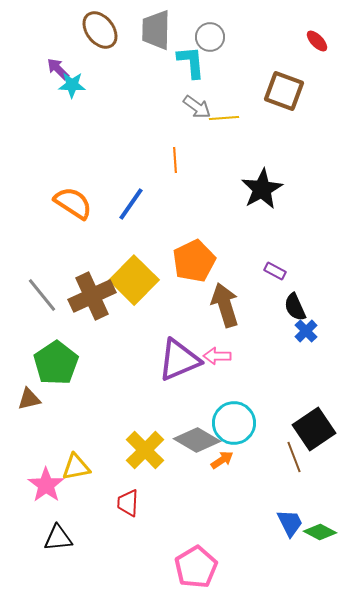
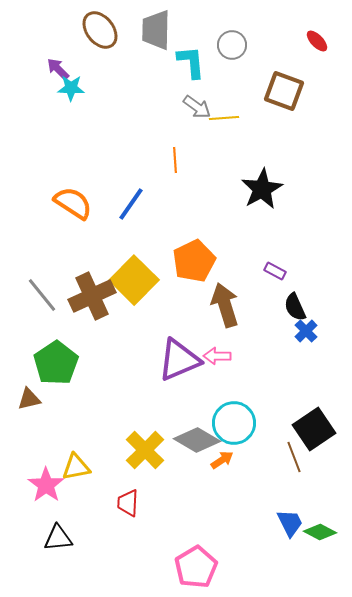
gray circle: moved 22 px right, 8 px down
cyan star: moved 1 px left, 3 px down
